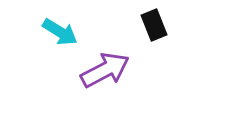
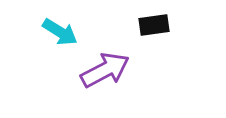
black rectangle: rotated 76 degrees counterclockwise
